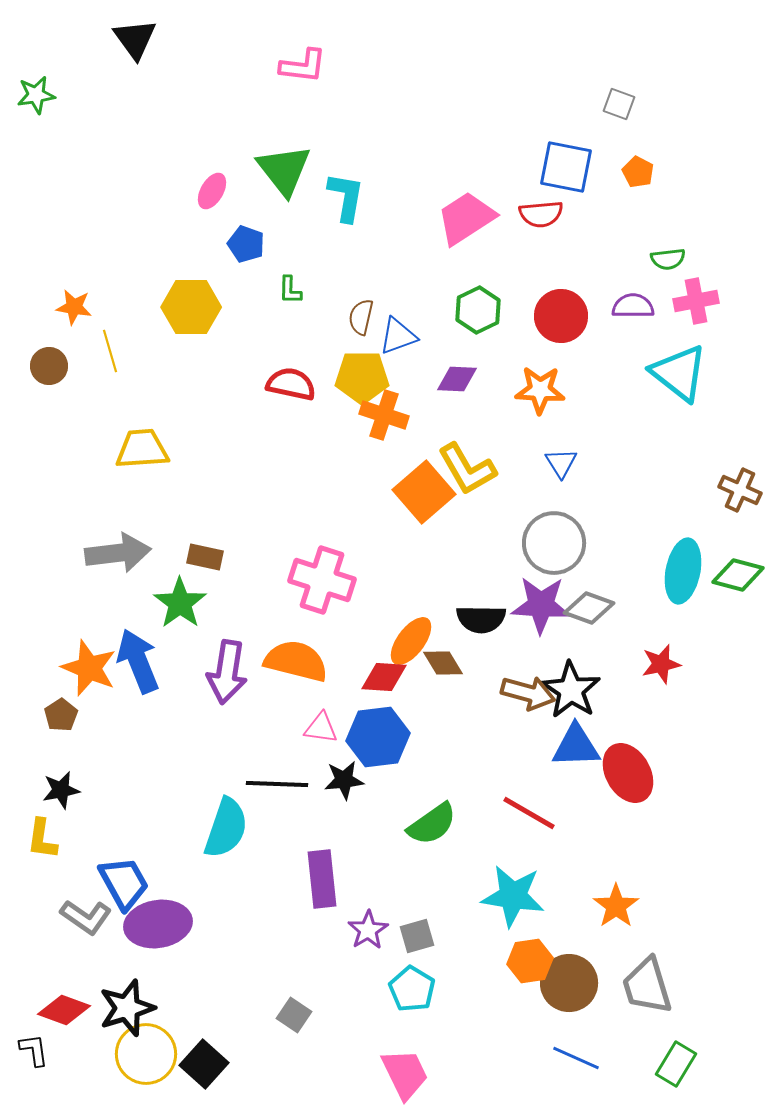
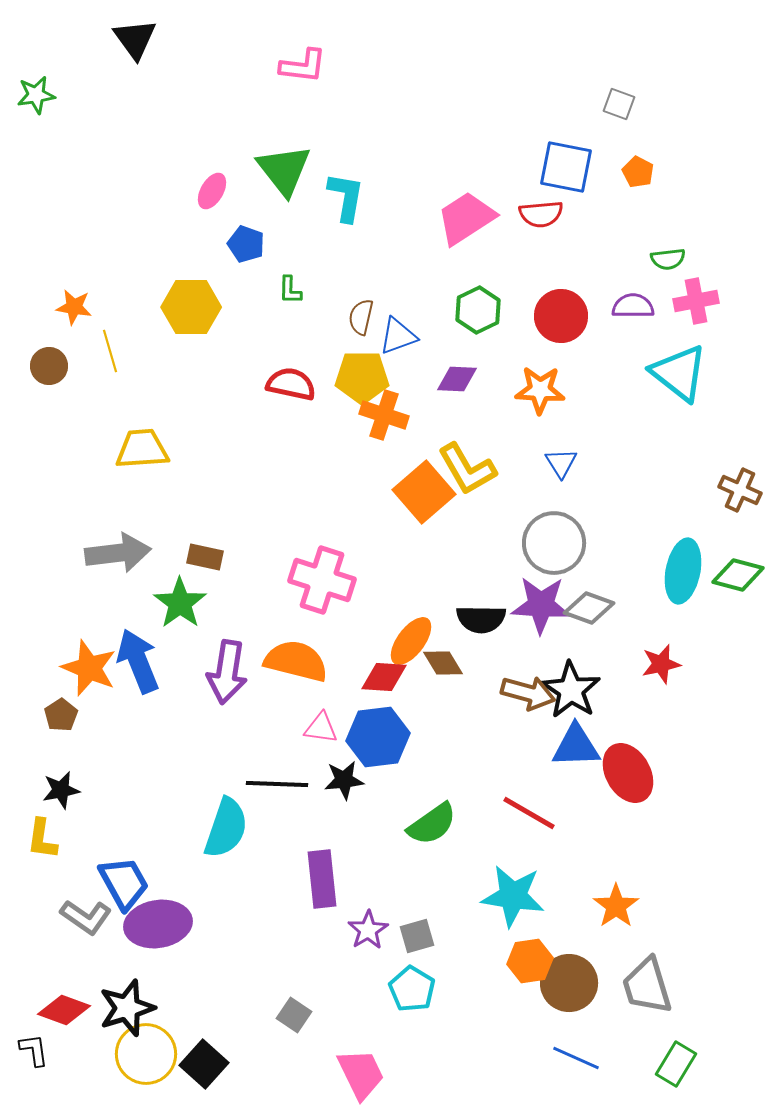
pink trapezoid at (405, 1074): moved 44 px left
